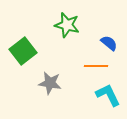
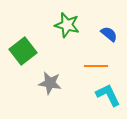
blue semicircle: moved 9 px up
